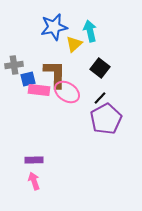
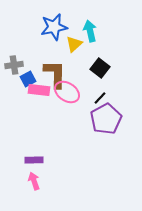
blue square: rotated 14 degrees counterclockwise
